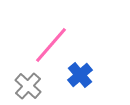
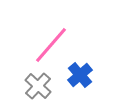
gray cross: moved 10 px right
